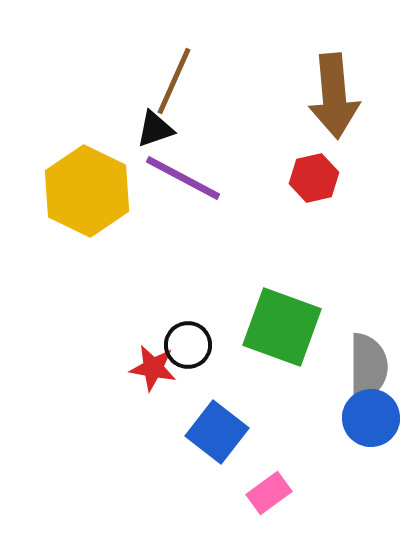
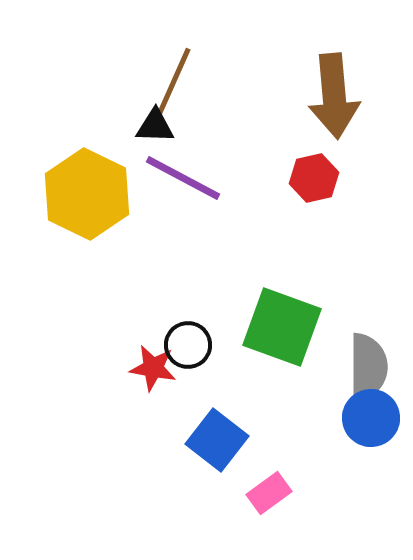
black triangle: moved 3 px up; rotated 21 degrees clockwise
yellow hexagon: moved 3 px down
blue square: moved 8 px down
